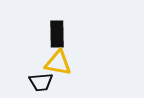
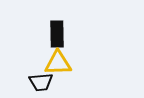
yellow triangle: rotated 12 degrees counterclockwise
